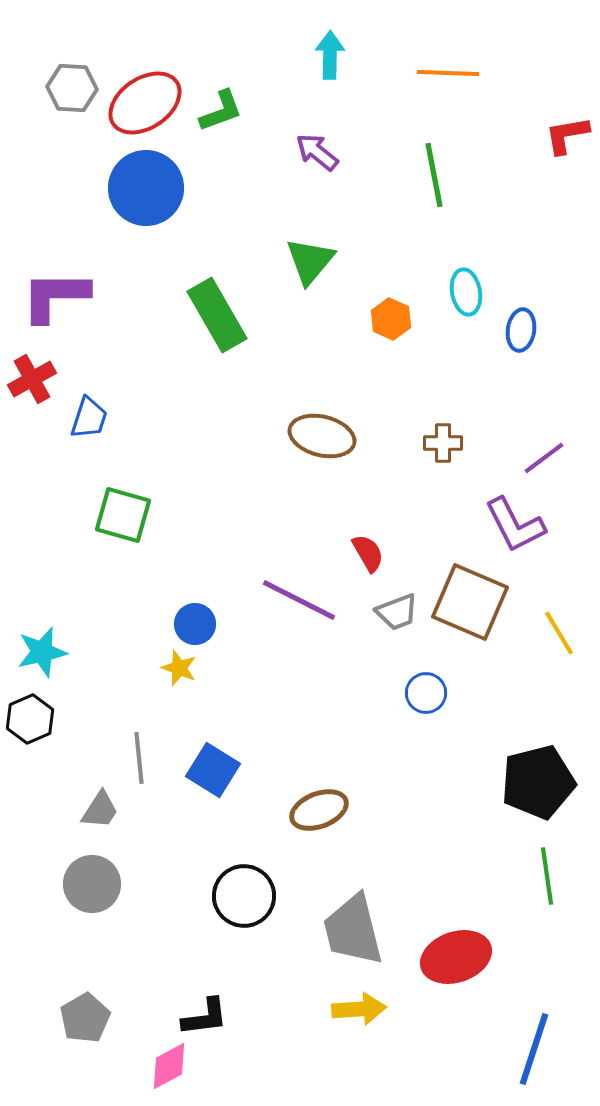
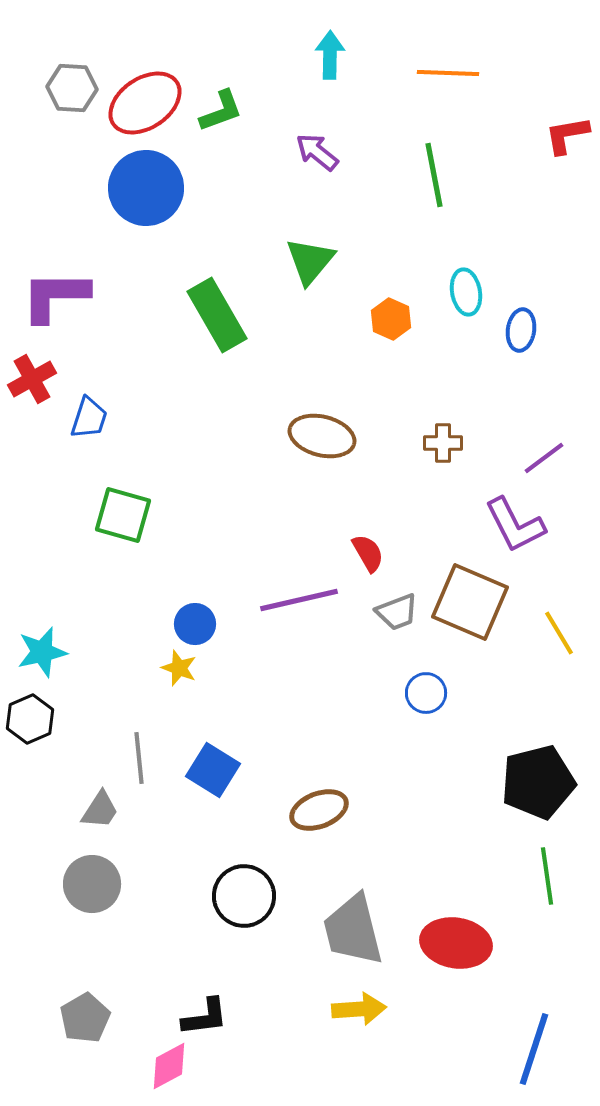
purple line at (299, 600): rotated 40 degrees counterclockwise
red ellipse at (456, 957): moved 14 px up; rotated 28 degrees clockwise
